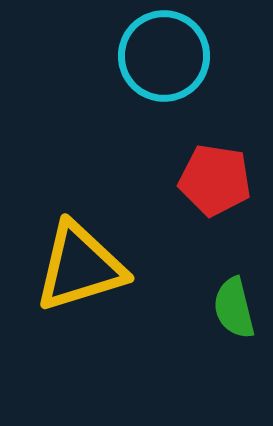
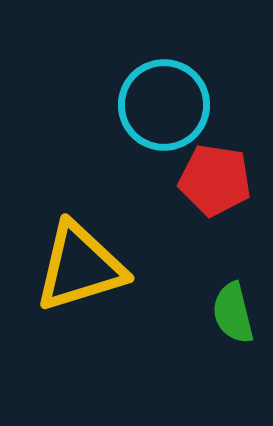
cyan circle: moved 49 px down
green semicircle: moved 1 px left, 5 px down
